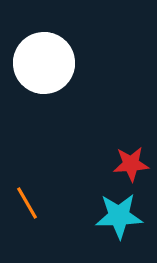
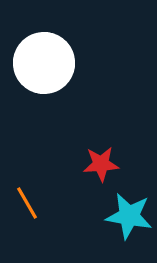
red star: moved 30 px left
cyan star: moved 10 px right; rotated 12 degrees clockwise
